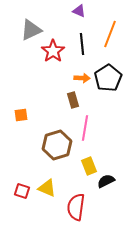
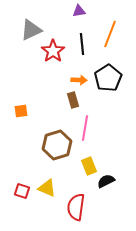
purple triangle: rotated 32 degrees counterclockwise
orange arrow: moved 3 px left, 2 px down
orange square: moved 4 px up
